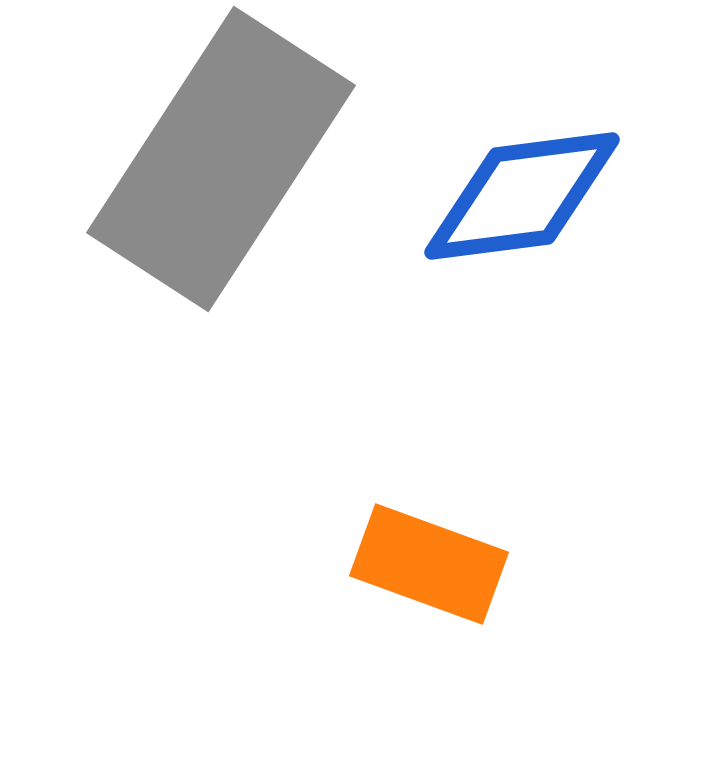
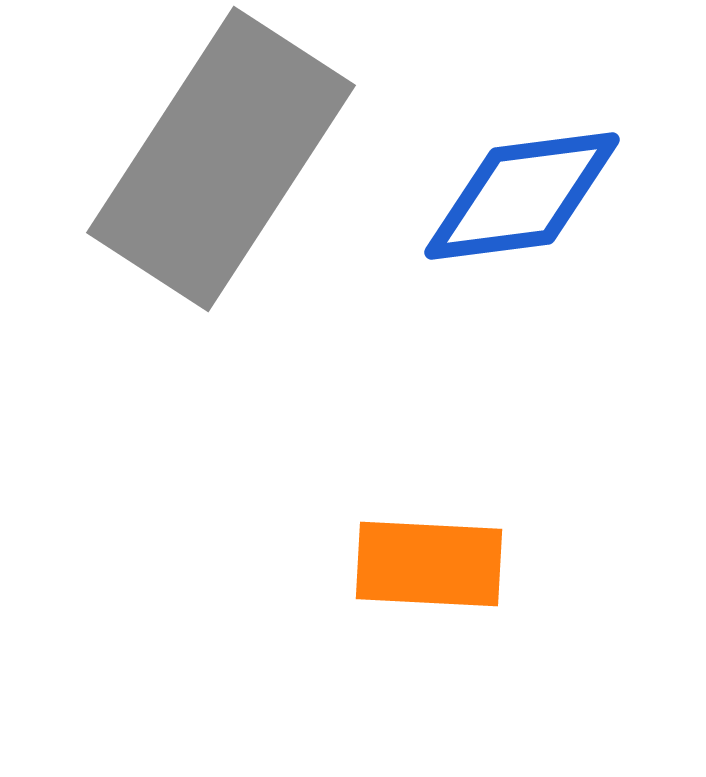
orange rectangle: rotated 17 degrees counterclockwise
